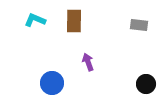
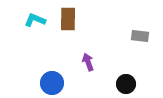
brown rectangle: moved 6 px left, 2 px up
gray rectangle: moved 1 px right, 11 px down
black circle: moved 20 px left
